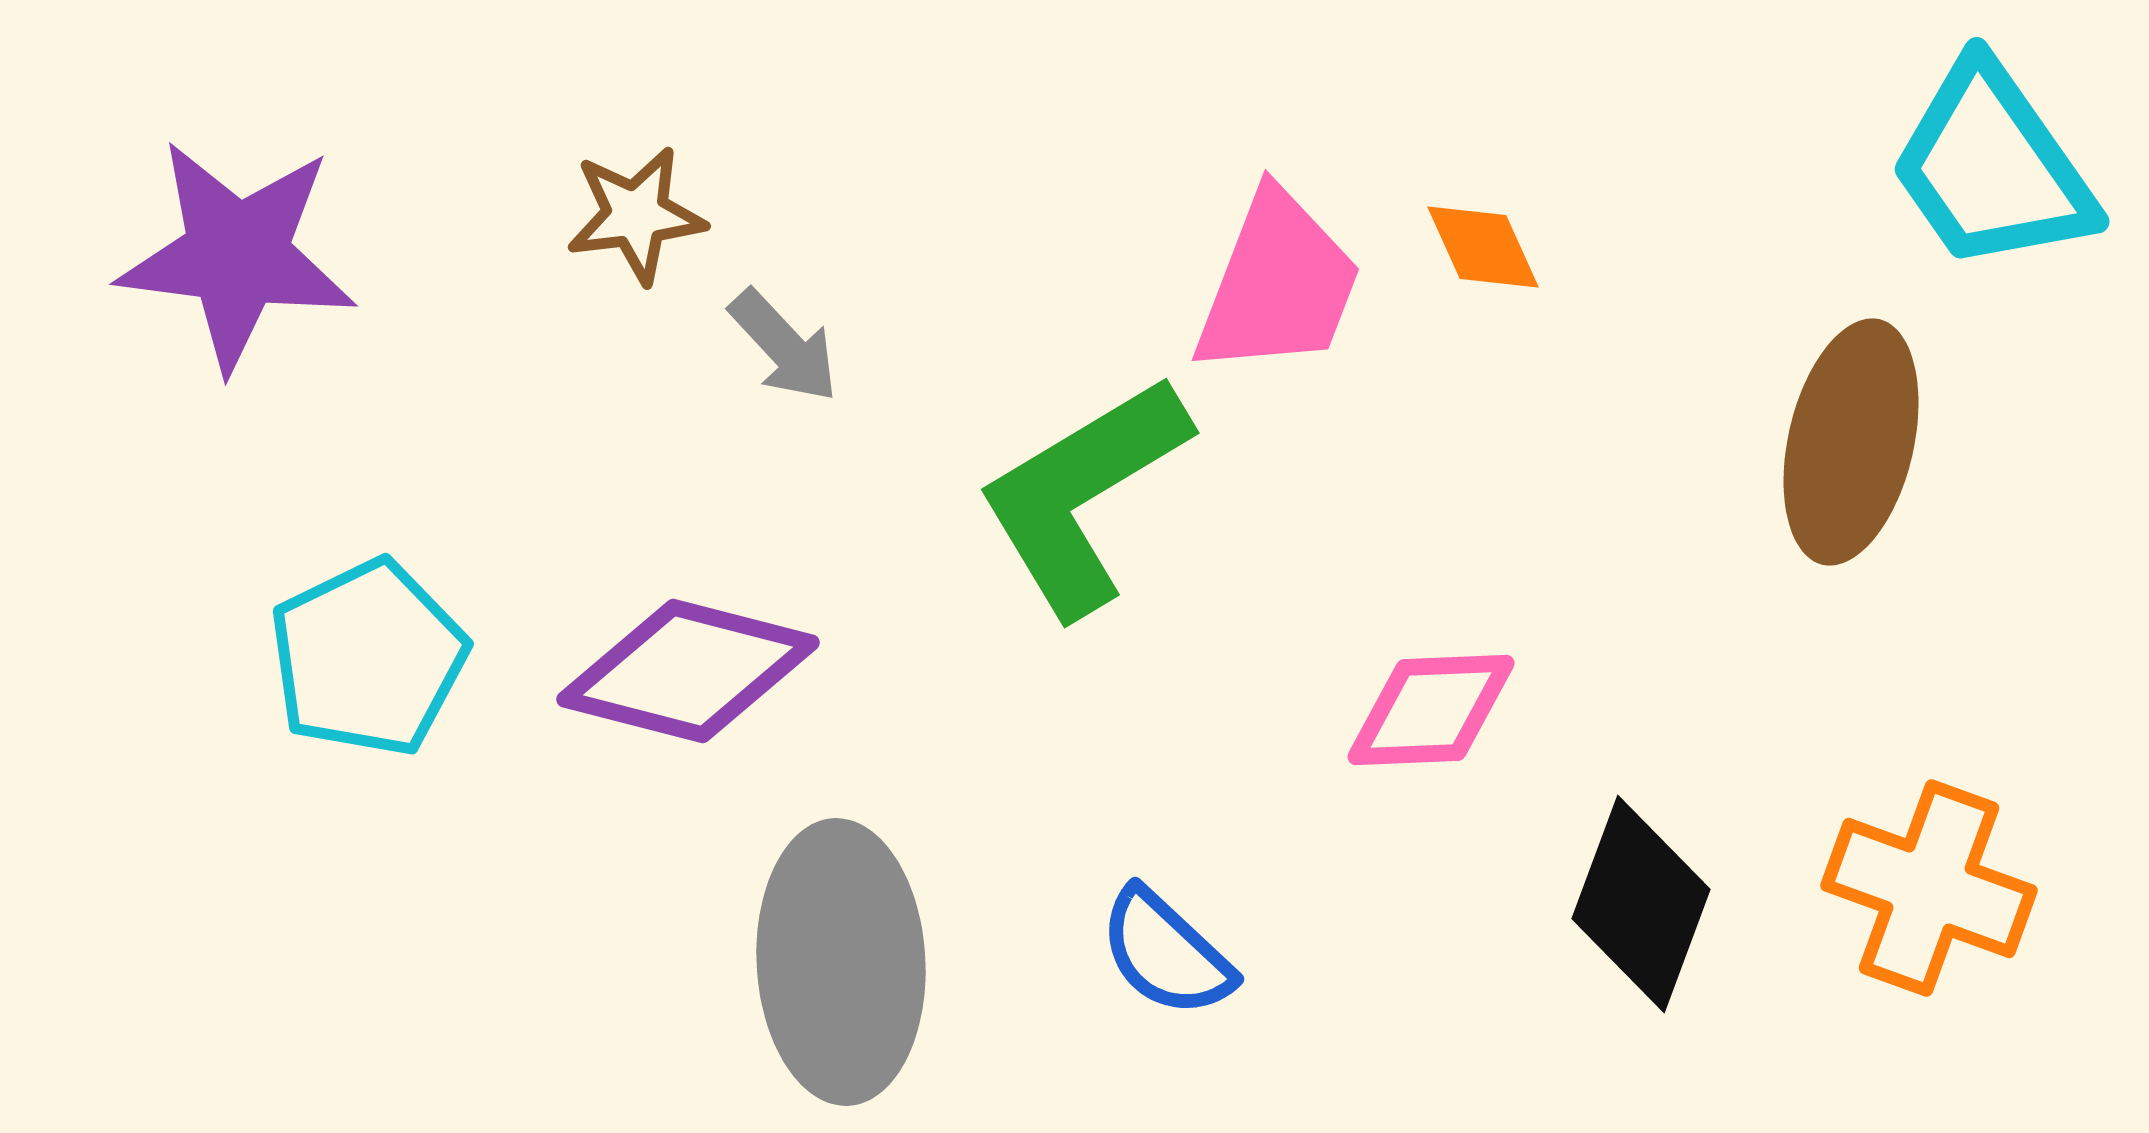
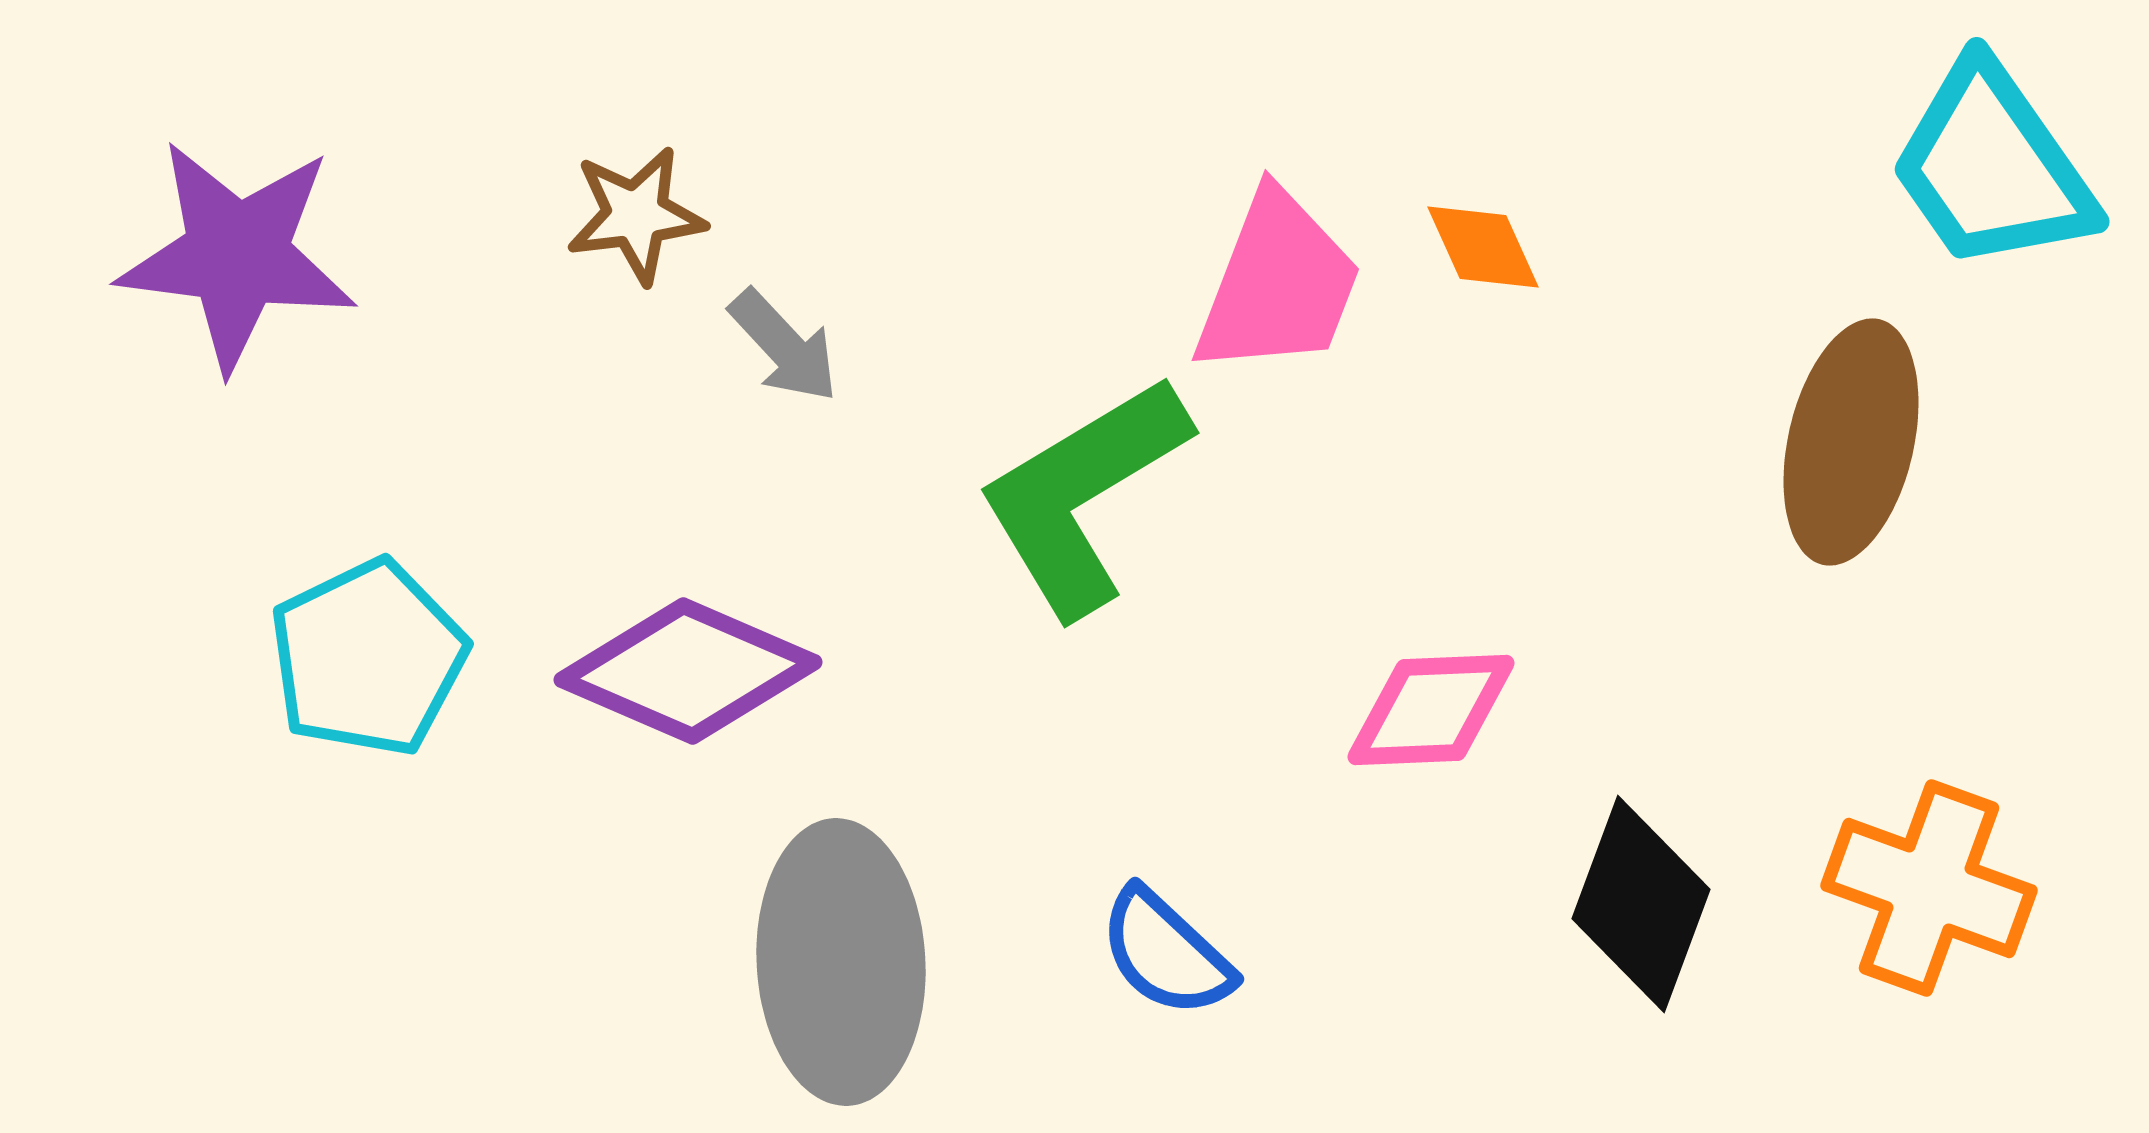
purple diamond: rotated 9 degrees clockwise
